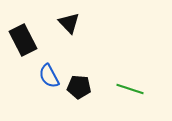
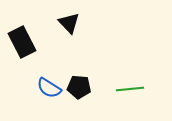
black rectangle: moved 1 px left, 2 px down
blue semicircle: moved 12 px down; rotated 30 degrees counterclockwise
green line: rotated 24 degrees counterclockwise
